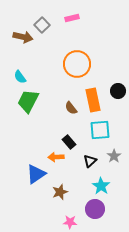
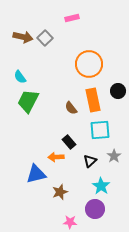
gray square: moved 3 px right, 13 px down
orange circle: moved 12 px right
blue triangle: rotated 20 degrees clockwise
